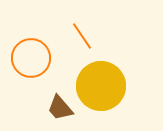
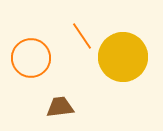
yellow circle: moved 22 px right, 29 px up
brown trapezoid: moved 1 px up; rotated 124 degrees clockwise
